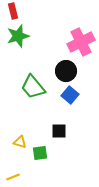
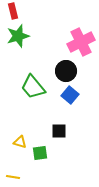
yellow line: rotated 32 degrees clockwise
